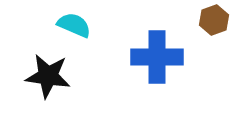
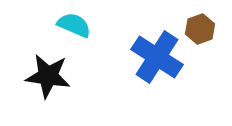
brown hexagon: moved 14 px left, 9 px down
blue cross: rotated 33 degrees clockwise
